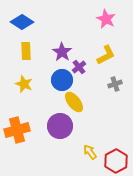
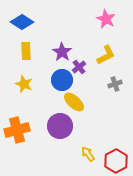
yellow ellipse: rotated 10 degrees counterclockwise
yellow arrow: moved 2 px left, 2 px down
